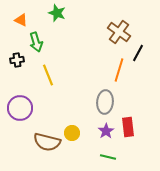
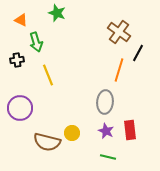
red rectangle: moved 2 px right, 3 px down
purple star: rotated 14 degrees counterclockwise
